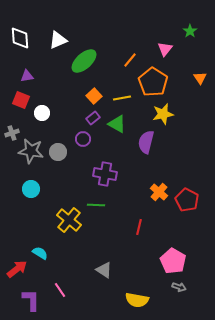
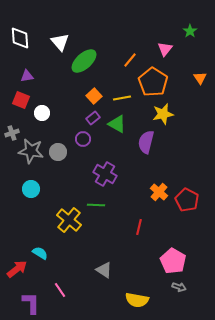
white triangle: moved 2 px right, 2 px down; rotated 48 degrees counterclockwise
purple cross: rotated 20 degrees clockwise
purple L-shape: moved 3 px down
